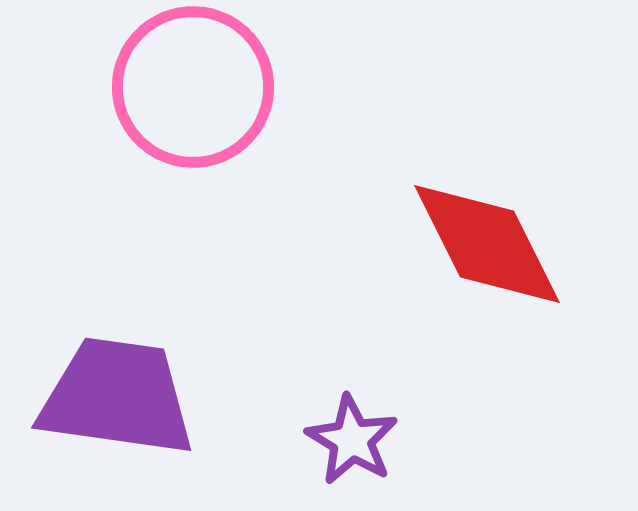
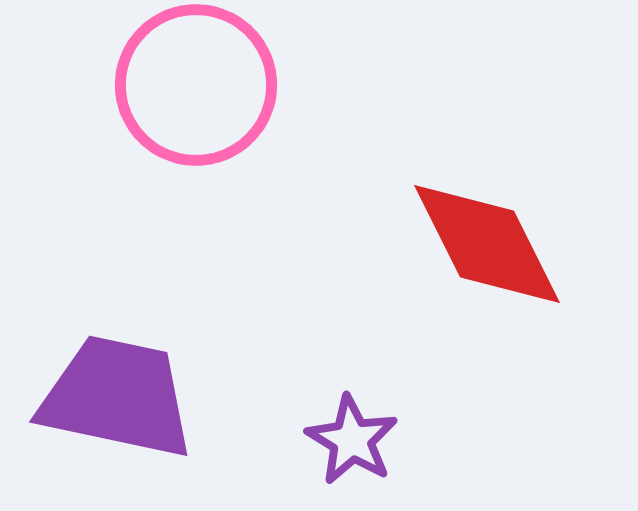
pink circle: moved 3 px right, 2 px up
purple trapezoid: rotated 4 degrees clockwise
